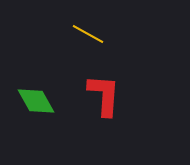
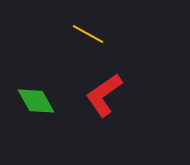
red L-shape: rotated 129 degrees counterclockwise
